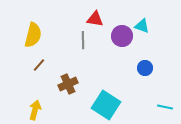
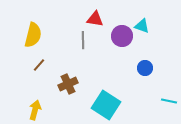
cyan line: moved 4 px right, 6 px up
